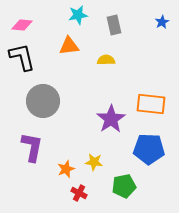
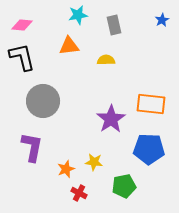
blue star: moved 2 px up
